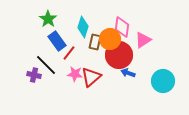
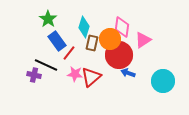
cyan diamond: moved 1 px right
brown rectangle: moved 3 px left, 1 px down
black line: rotated 20 degrees counterclockwise
